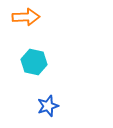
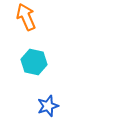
orange arrow: rotated 112 degrees counterclockwise
